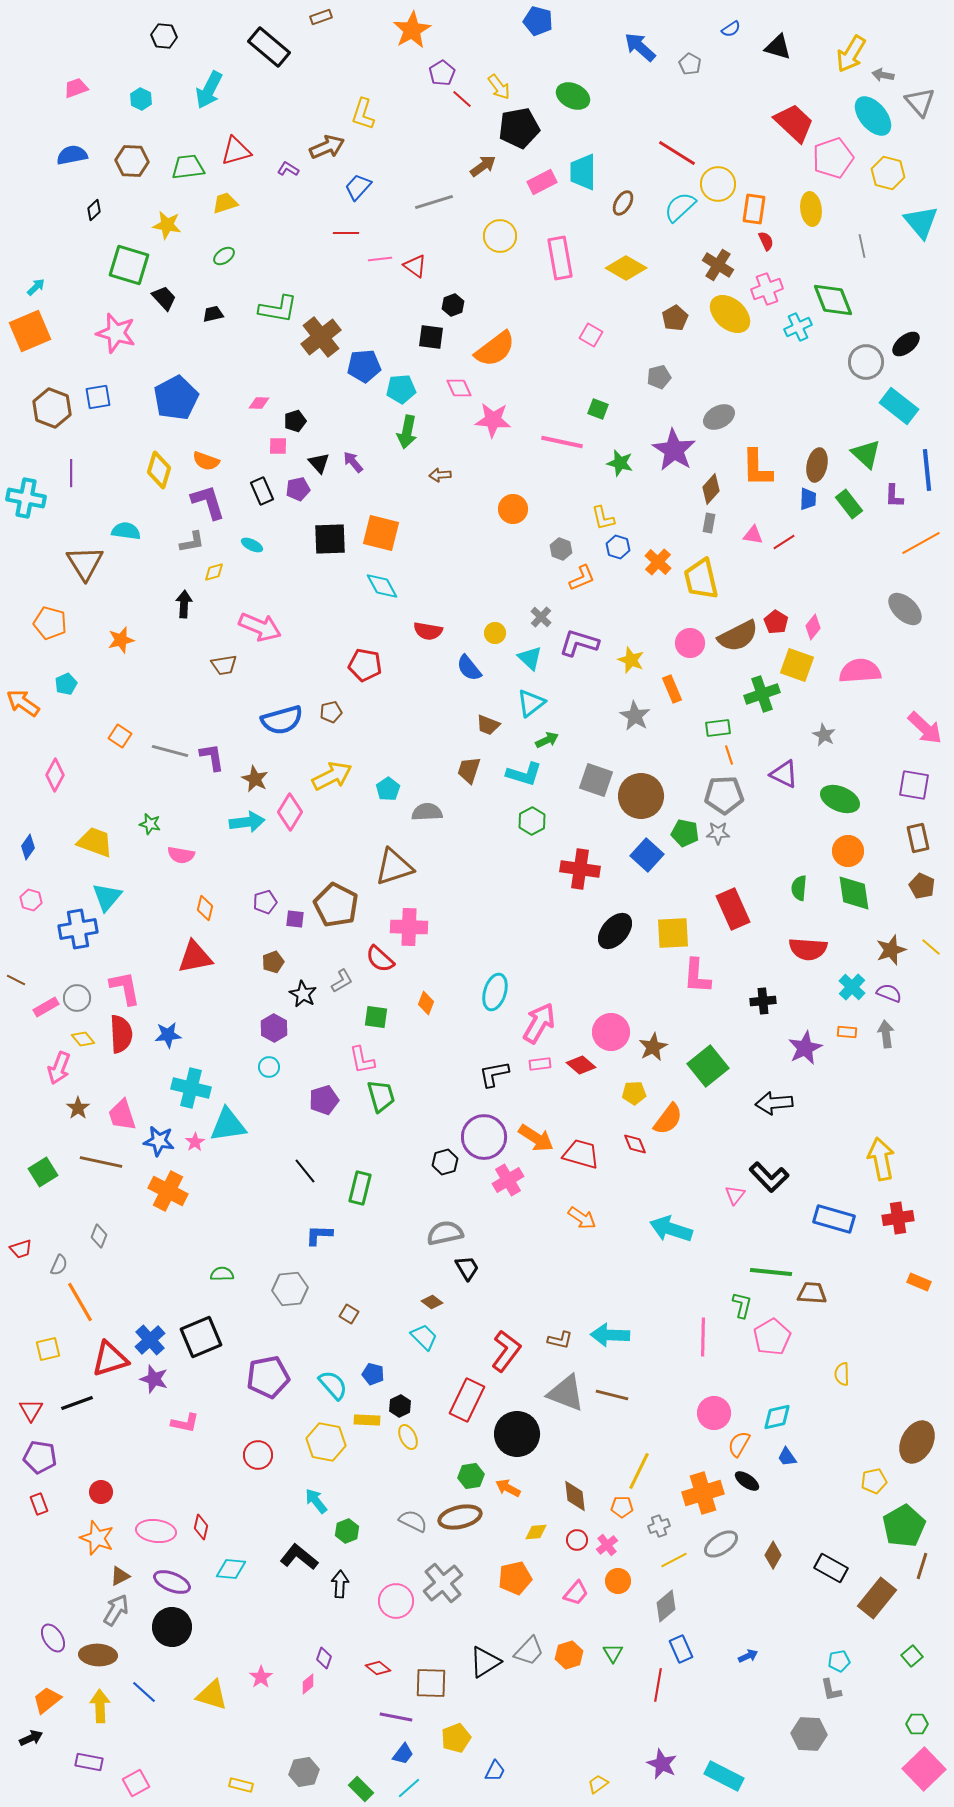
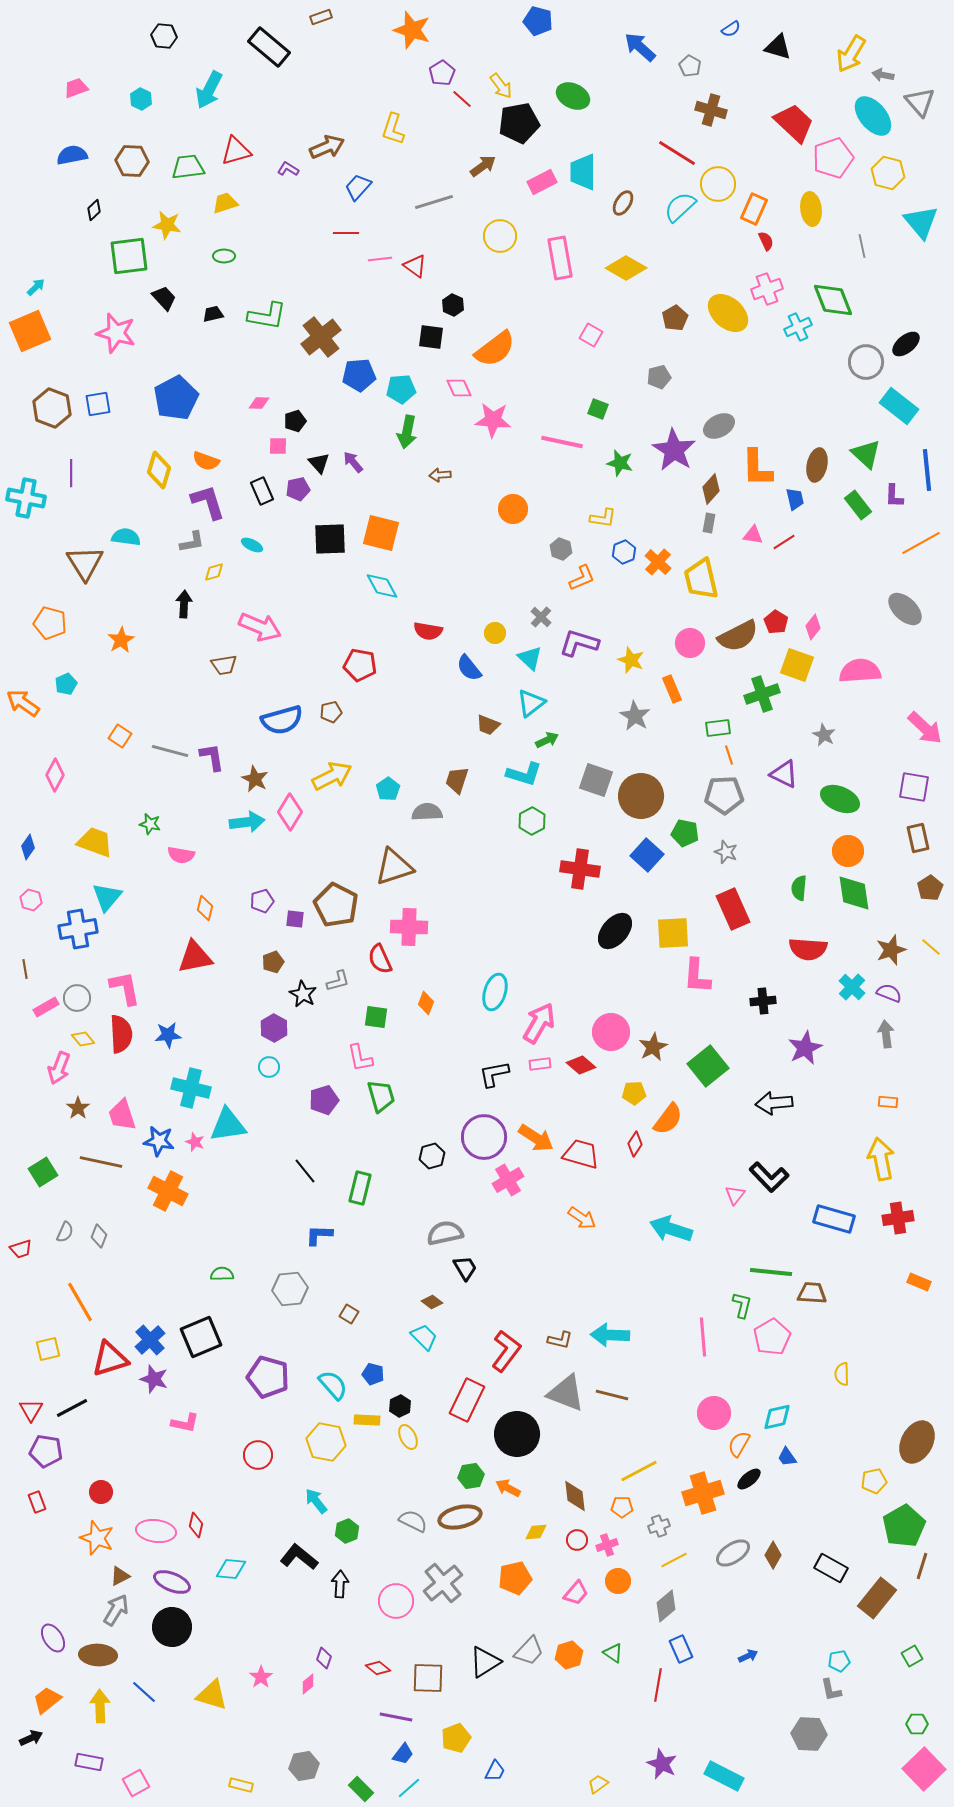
orange star at (412, 30): rotated 24 degrees counterclockwise
gray pentagon at (690, 64): moved 2 px down
yellow arrow at (499, 87): moved 2 px right, 1 px up
yellow L-shape at (363, 114): moved 30 px right, 15 px down
black pentagon at (519, 128): moved 5 px up
orange rectangle at (754, 209): rotated 16 degrees clockwise
green ellipse at (224, 256): rotated 35 degrees clockwise
green square at (129, 265): moved 9 px up; rotated 24 degrees counterclockwise
brown cross at (718, 265): moved 7 px left, 155 px up; rotated 16 degrees counterclockwise
black hexagon at (453, 305): rotated 15 degrees counterclockwise
green L-shape at (278, 309): moved 11 px left, 7 px down
yellow ellipse at (730, 314): moved 2 px left, 1 px up
blue pentagon at (364, 366): moved 5 px left, 9 px down
blue square at (98, 397): moved 7 px down
gray ellipse at (719, 417): moved 9 px down
blue trapezoid at (808, 499): moved 13 px left; rotated 15 degrees counterclockwise
green rectangle at (849, 504): moved 9 px right, 1 px down
yellow L-shape at (603, 518): rotated 68 degrees counterclockwise
cyan semicircle at (126, 531): moved 6 px down
blue hexagon at (618, 547): moved 6 px right, 5 px down; rotated 20 degrees clockwise
orange star at (121, 640): rotated 16 degrees counterclockwise
red pentagon at (365, 665): moved 5 px left
brown trapezoid at (469, 770): moved 12 px left, 10 px down
purple square at (914, 785): moved 2 px down
gray star at (718, 833): moved 8 px right, 19 px down; rotated 20 degrees clockwise
brown pentagon at (922, 886): moved 8 px right, 2 px down; rotated 15 degrees clockwise
purple pentagon at (265, 902): moved 3 px left, 1 px up
red semicircle at (380, 959): rotated 24 degrees clockwise
brown line at (16, 980): moved 9 px right, 11 px up; rotated 54 degrees clockwise
gray L-shape at (342, 981): moved 4 px left; rotated 15 degrees clockwise
orange rectangle at (847, 1032): moved 41 px right, 70 px down
pink L-shape at (362, 1060): moved 2 px left, 2 px up
pink star at (195, 1142): rotated 18 degrees counterclockwise
red diamond at (635, 1144): rotated 55 degrees clockwise
black hexagon at (445, 1162): moved 13 px left, 6 px up
gray semicircle at (59, 1265): moved 6 px right, 33 px up
black trapezoid at (467, 1268): moved 2 px left
pink line at (703, 1337): rotated 6 degrees counterclockwise
purple pentagon at (268, 1377): rotated 27 degrees clockwise
black line at (77, 1403): moved 5 px left, 5 px down; rotated 8 degrees counterclockwise
purple pentagon at (40, 1457): moved 6 px right, 6 px up
yellow line at (639, 1471): rotated 36 degrees clockwise
black ellipse at (747, 1481): moved 2 px right, 2 px up; rotated 75 degrees counterclockwise
red rectangle at (39, 1504): moved 2 px left, 2 px up
red diamond at (201, 1527): moved 5 px left, 2 px up
gray ellipse at (721, 1544): moved 12 px right, 9 px down
pink cross at (607, 1545): rotated 20 degrees clockwise
green triangle at (613, 1653): rotated 25 degrees counterclockwise
green square at (912, 1656): rotated 10 degrees clockwise
brown square at (431, 1683): moved 3 px left, 5 px up
gray hexagon at (304, 1772): moved 6 px up
